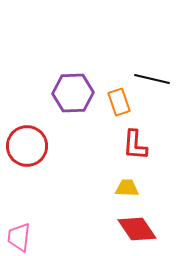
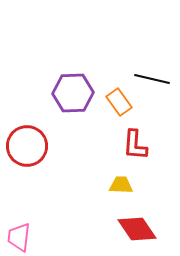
orange rectangle: rotated 16 degrees counterclockwise
yellow trapezoid: moved 6 px left, 3 px up
